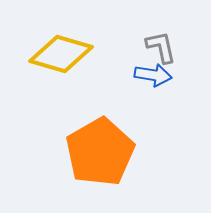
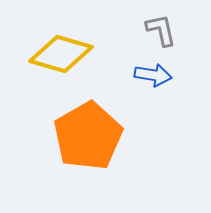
gray L-shape: moved 17 px up
orange pentagon: moved 12 px left, 16 px up
